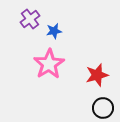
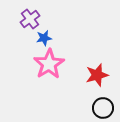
blue star: moved 10 px left, 7 px down
